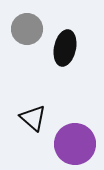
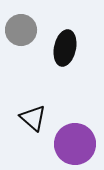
gray circle: moved 6 px left, 1 px down
